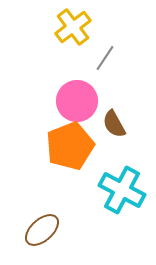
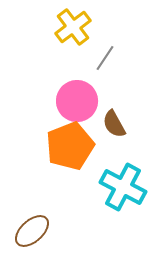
cyan cross: moved 1 px right, 3 px up
brown ellipse: moved 10 px left, 1 px down
